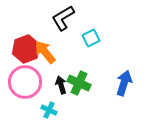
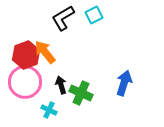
cyan square: moved 3 px right, 23 px up
red hexagon: moved 6 px down
green cross: moved 2 px right, 10 px down
